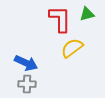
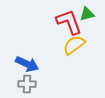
red L-shape: moved 9 px right, 3 px down; rotated 20 degrees counterclockwise
yellow semicircle: moved 2 px right, 3 px up
blue arrow: moved 1 px right, 1 px down
